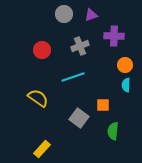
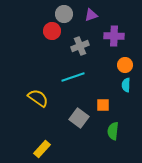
red circle: moved 10 px right, 19 px up
